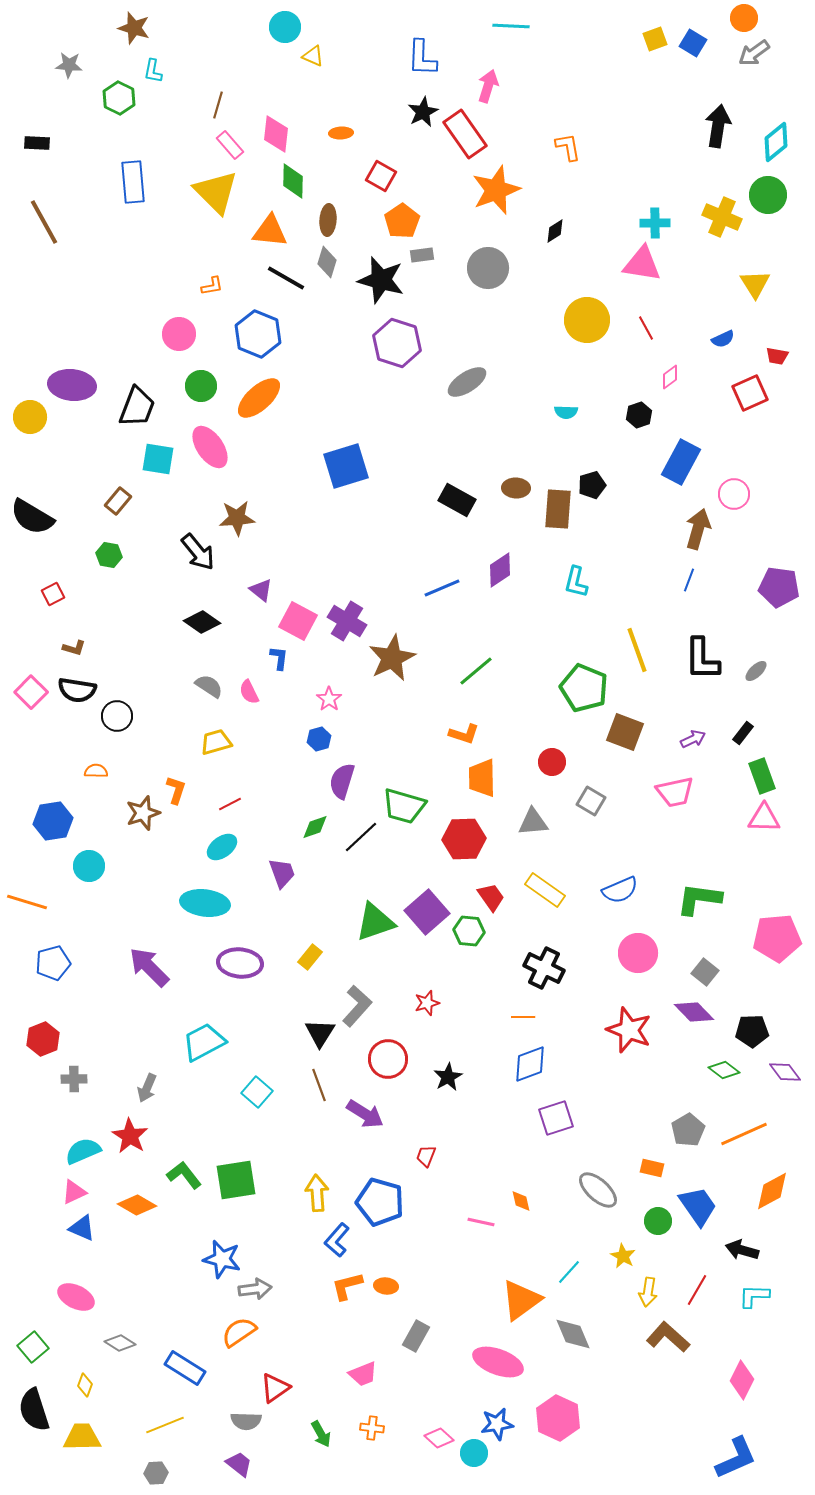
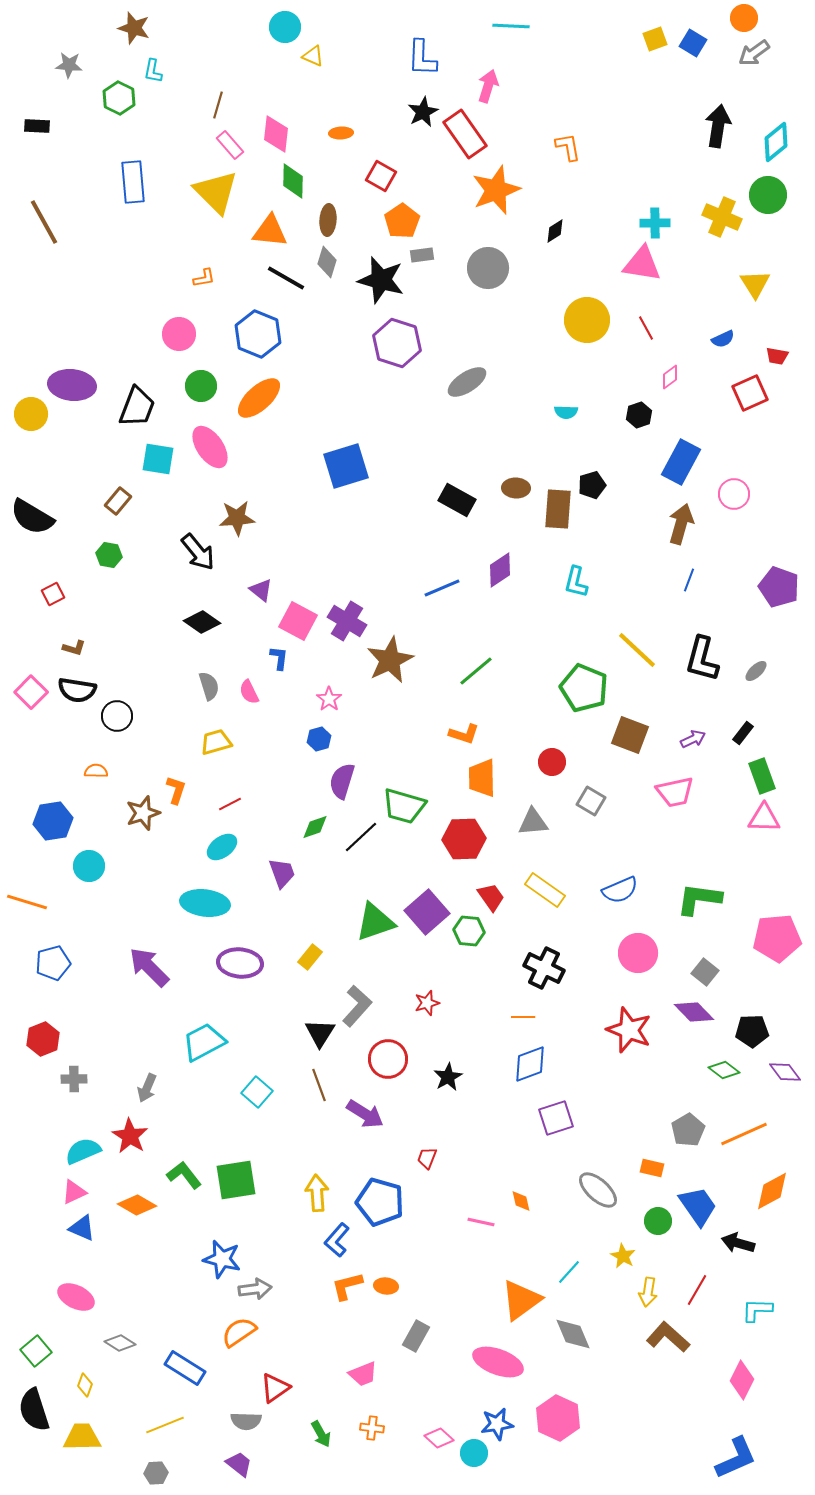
black rectangle at (37, 143): moved 17 px up
orange L-shape at (212, 286): moved 8 px left, 8 px up
yellow circle at (30, 417): moved 1 px right, 3 px up
brown arrow at (698, 529): moved 17 px left, 5 px up
purple pentagon at (779, 587): rotated 12 degrees clockwise
yellow line at (637, 650): rotated 27 degrees counterclockwise
brown star at (392, 658): moved 2 px left, 2 px down
black L-shape at (702, 659): rotated 15 degrees clockwise
gray semicircle at (209, 686): rotated 40 degrees clockwise
brown square at (625, 732): moved 5 px right, 3 px down
red trapezoid at (426, 1156): moved 1 px right, 2 px down
black arrow at (742, 1250): moved 4 px left, 7 px up
cyan L-shape at (754, 1296): moved 3 px right, 14 px down
green square at (33, 1347): moved 3 px right, 4 px down
